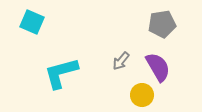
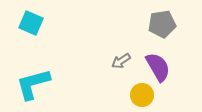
cyan square: moved 1 px left, 1 px down
gray arrow: rotated 18 degrees clockwise
cyan L-shape: moved 28 px left, 11 px down
